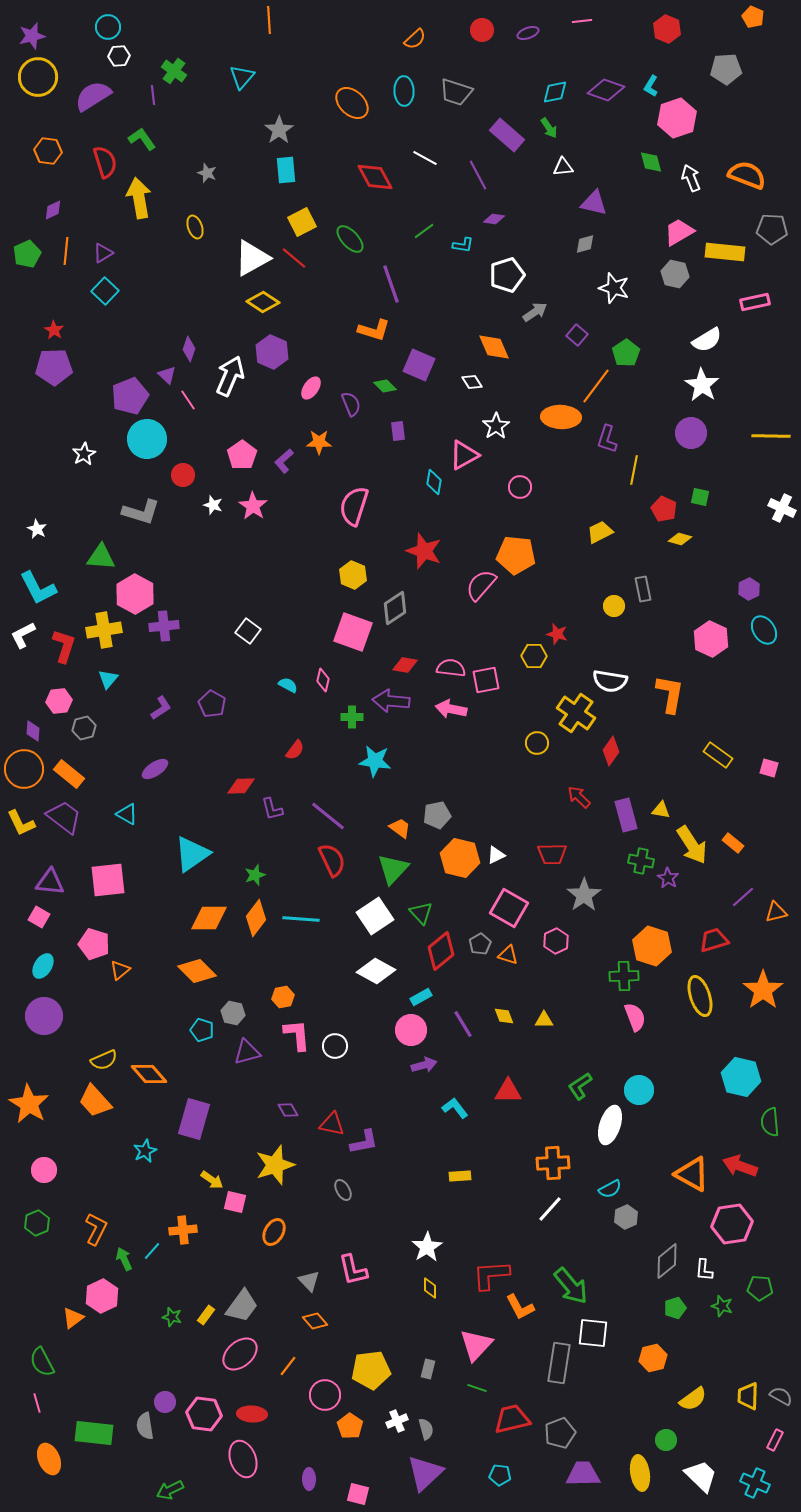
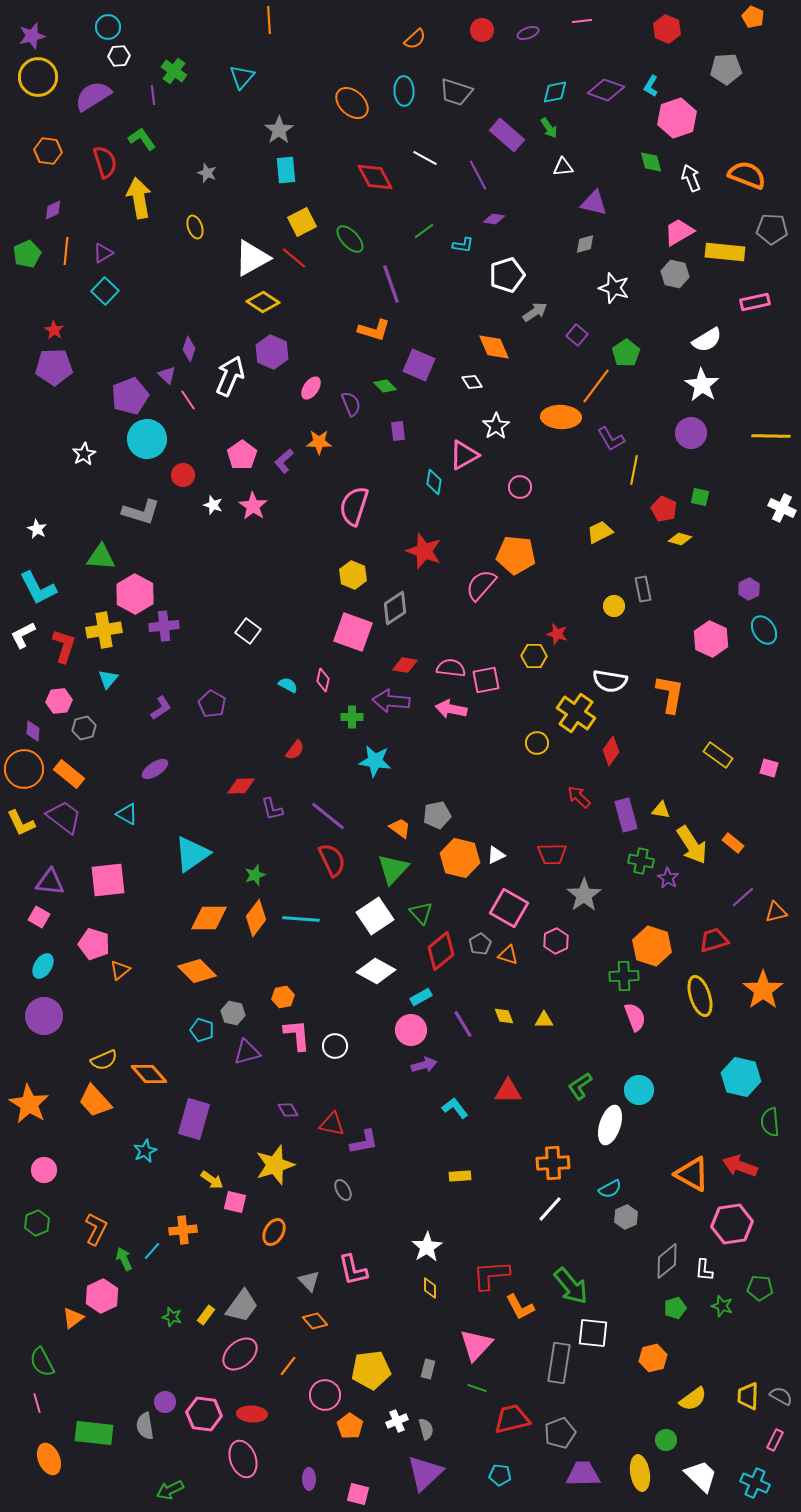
purple L-shape at (607, 439): moved 4 px right; rotated 48 degrees counterclockwise
